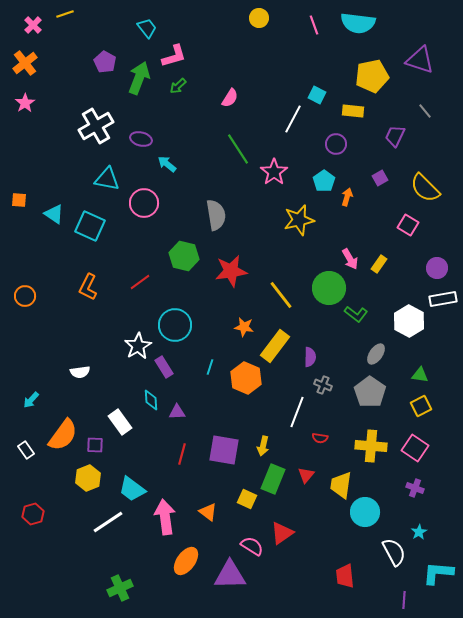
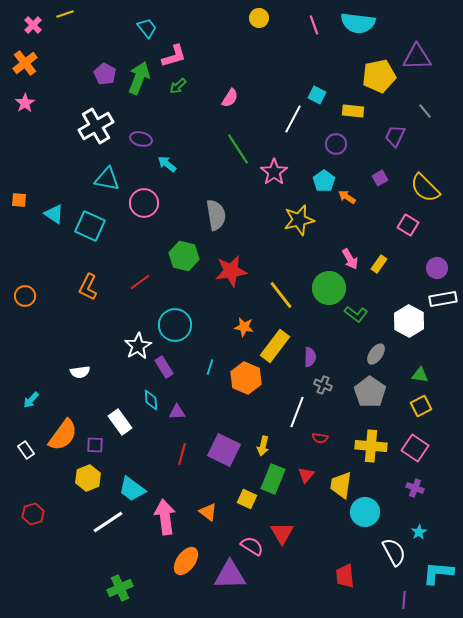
purple triangle at (420, 60): moved 3 px left, 3 px up; rotated 20 degrees counterclockwise
purple pentagon at (105, 62): moved 12 px down
yellow pentagon at (372, 76): moved 7 px right
orange arrow at (347, 197): rotated 72 degrees counterclockwise
purple square at (224, 450): rotated 16 degrees clockwise
red triangle at (282, 533): rotated 25 degrees counterclockwise
